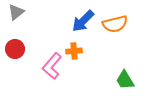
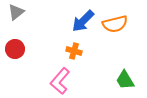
orange cross: rotated 21 degrees clockwise
pink L-shape: moved 8 px right, 15 px down
